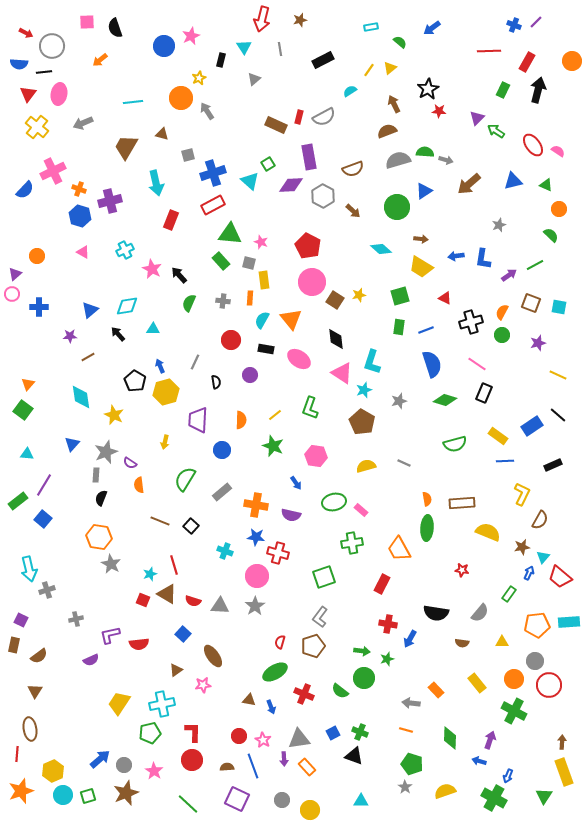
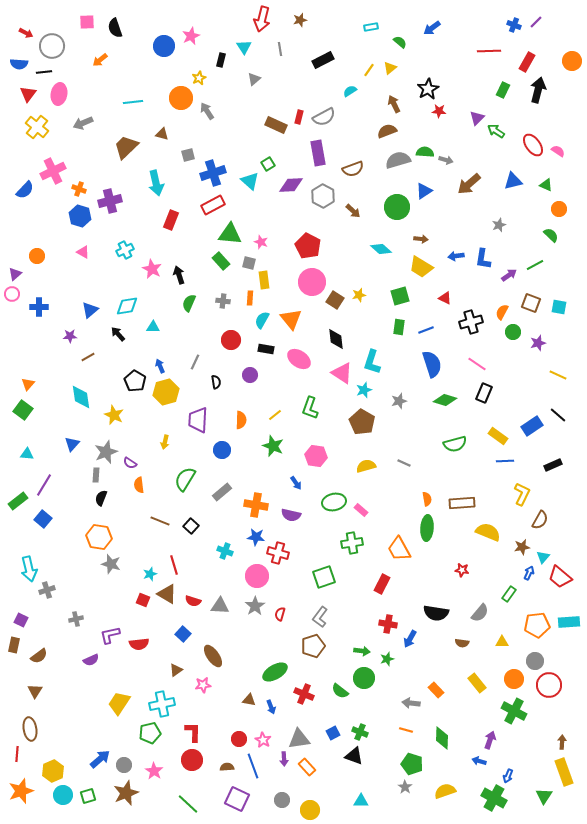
brown trapezoid at (126, 147): rotated 16 degrees clockwise
purple rectangle at (309, 157): moved 9 px right, 4 px up
black arrow at (179, 275): rotated 24 degrees clockwise
cyan triangle at (153, 329): moved 2 px up
green circle at (502, 335): moved 11 px right, 3 px up
gray star at (111, 564): rotated 12 degrees counterclockwise
red semicircle at (280, 642): moved 28 px up
red circle at (239, 736): moved 3 px down
green diamond at (450, 738): moved 8 px left
